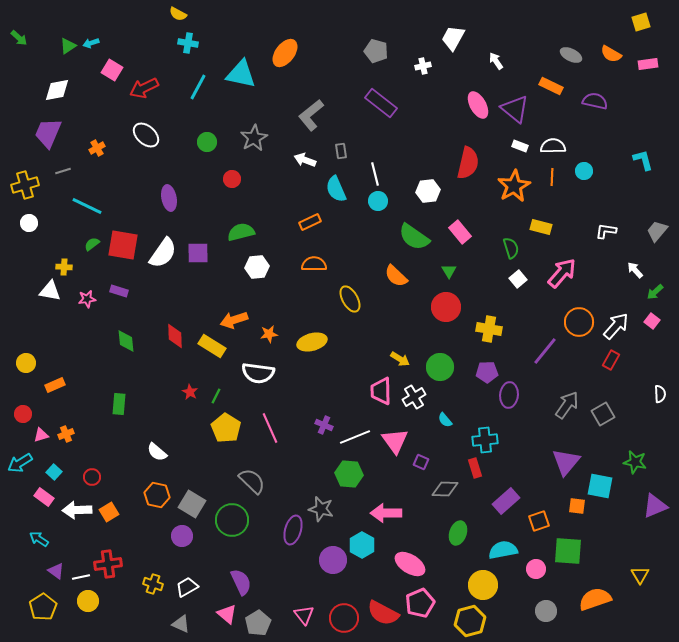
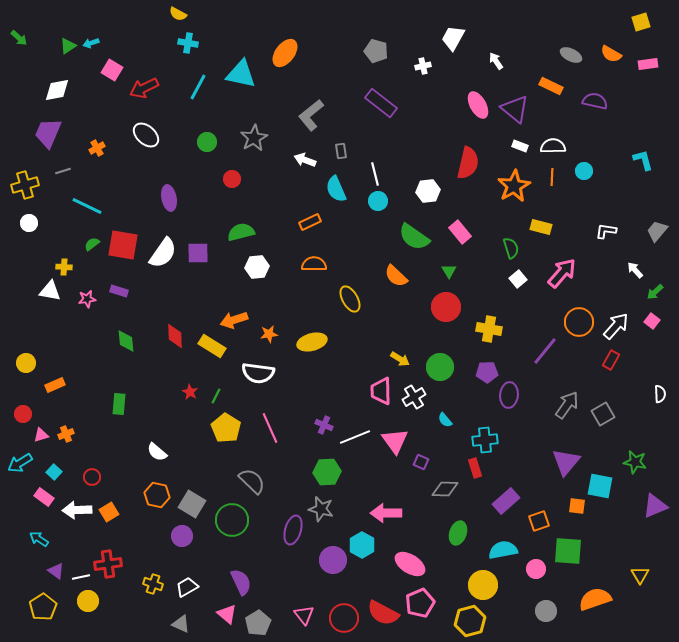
green hexagon at (349, 474): moved 22 px left, 2 px up; rotated 8 degrees counterclockwise
